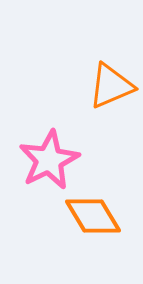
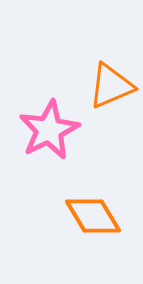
pink star: moved 30 px up
